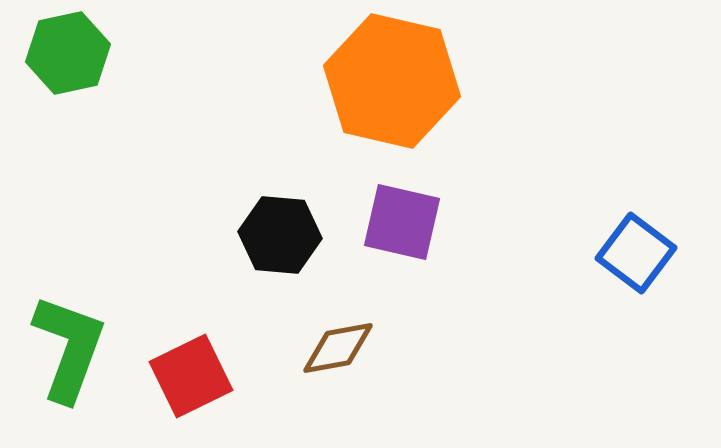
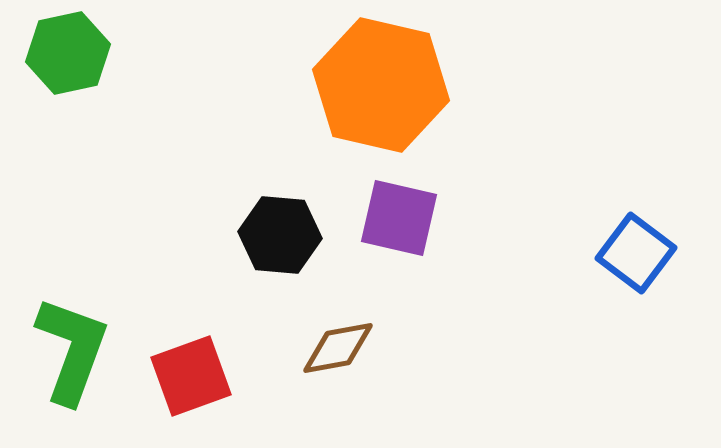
orange hexagon: moved 11 px left, 4 px down
purple square: moved 3 px left, 4 px up
green L-shape: moved 3 px right, 2 px down
red square: rotated 6 degrees clockwise
